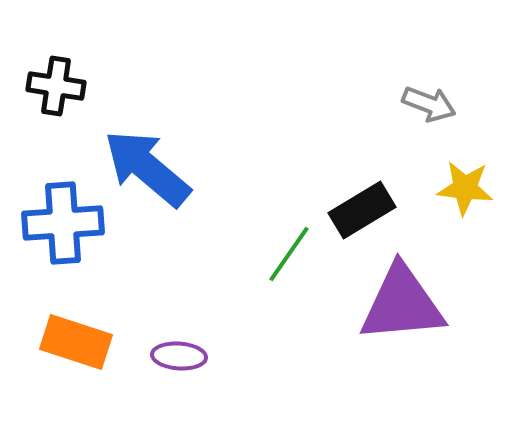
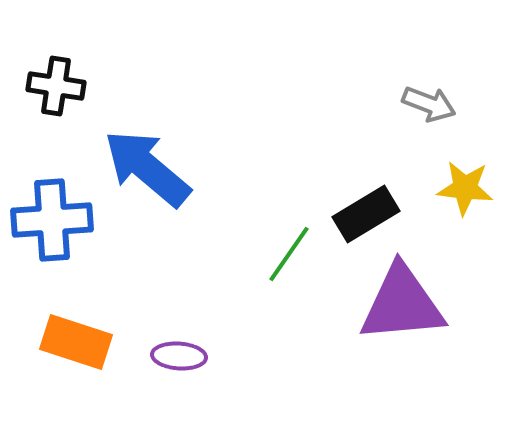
black rectangle: moved 4 px right, 4 px down
blue cross: moved 11 px left, 3 px up
